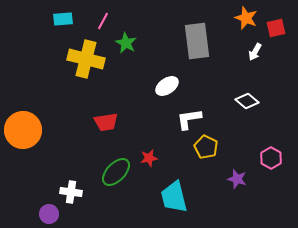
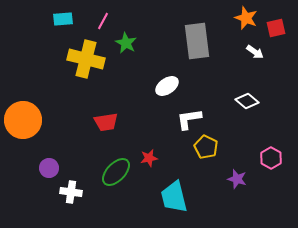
white arrow: rotated 84 degrees counterclockwise
orange circle: moved 10 px up
purple circle: moved 46 px up
